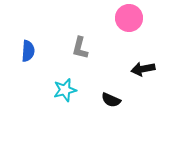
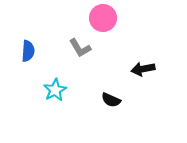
pink circle: moved 26 px left
gray L-shape: rotated 45 degrees counterclockwise
cyan star: moved 10 px left; rotated 15 degrees counterclockwise
